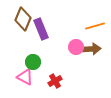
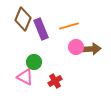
orange line: moved 26 px left
green circle: moved 1 px right
